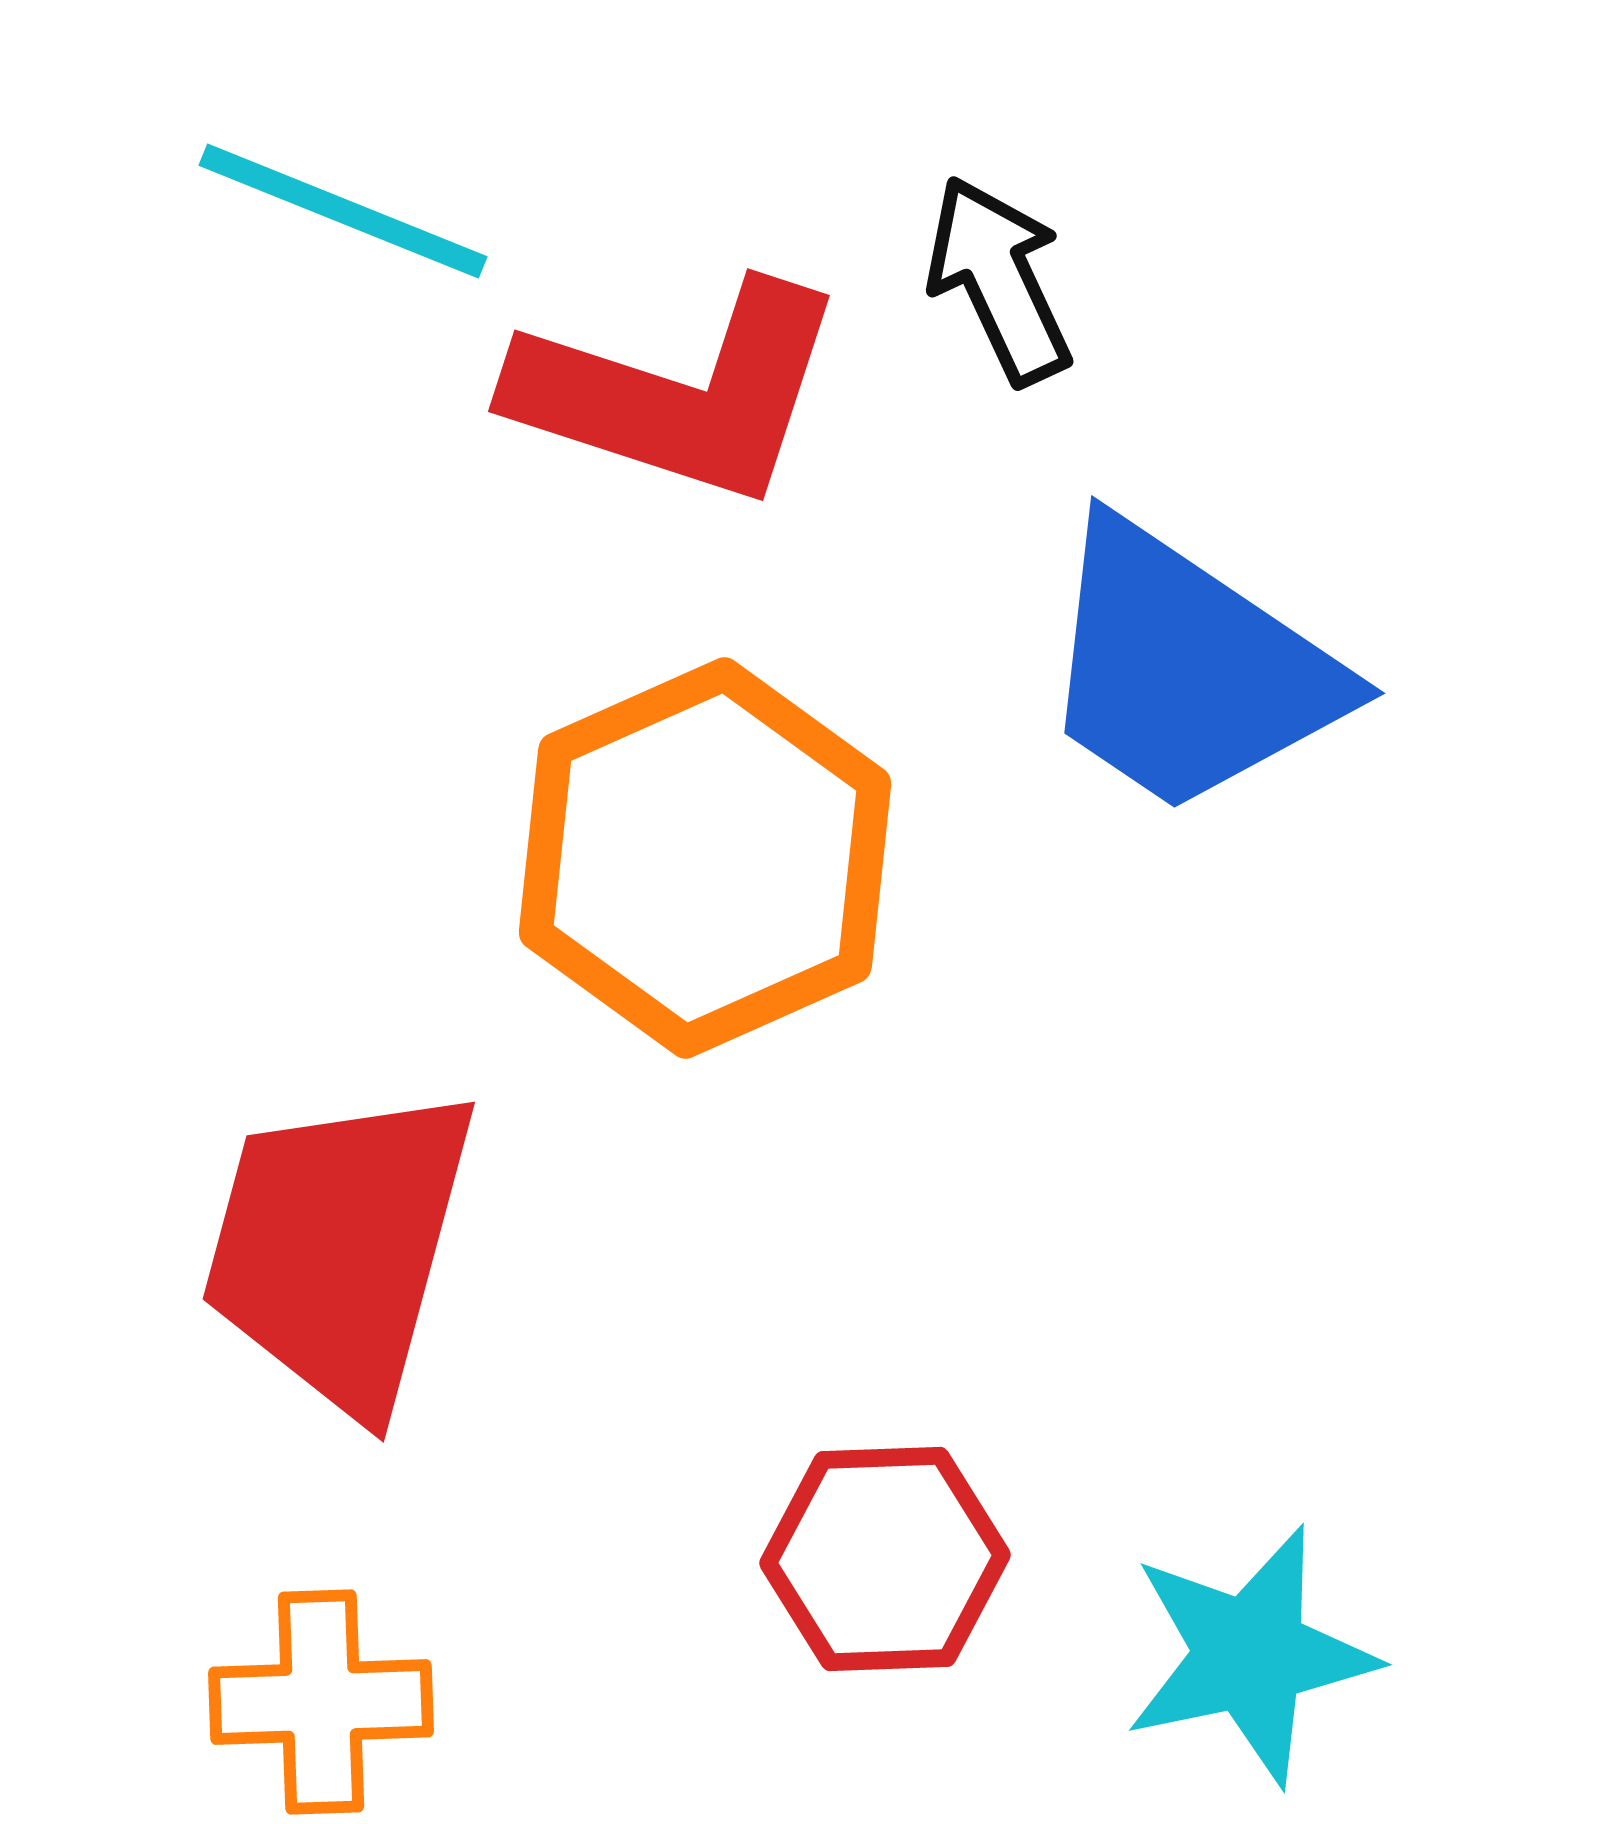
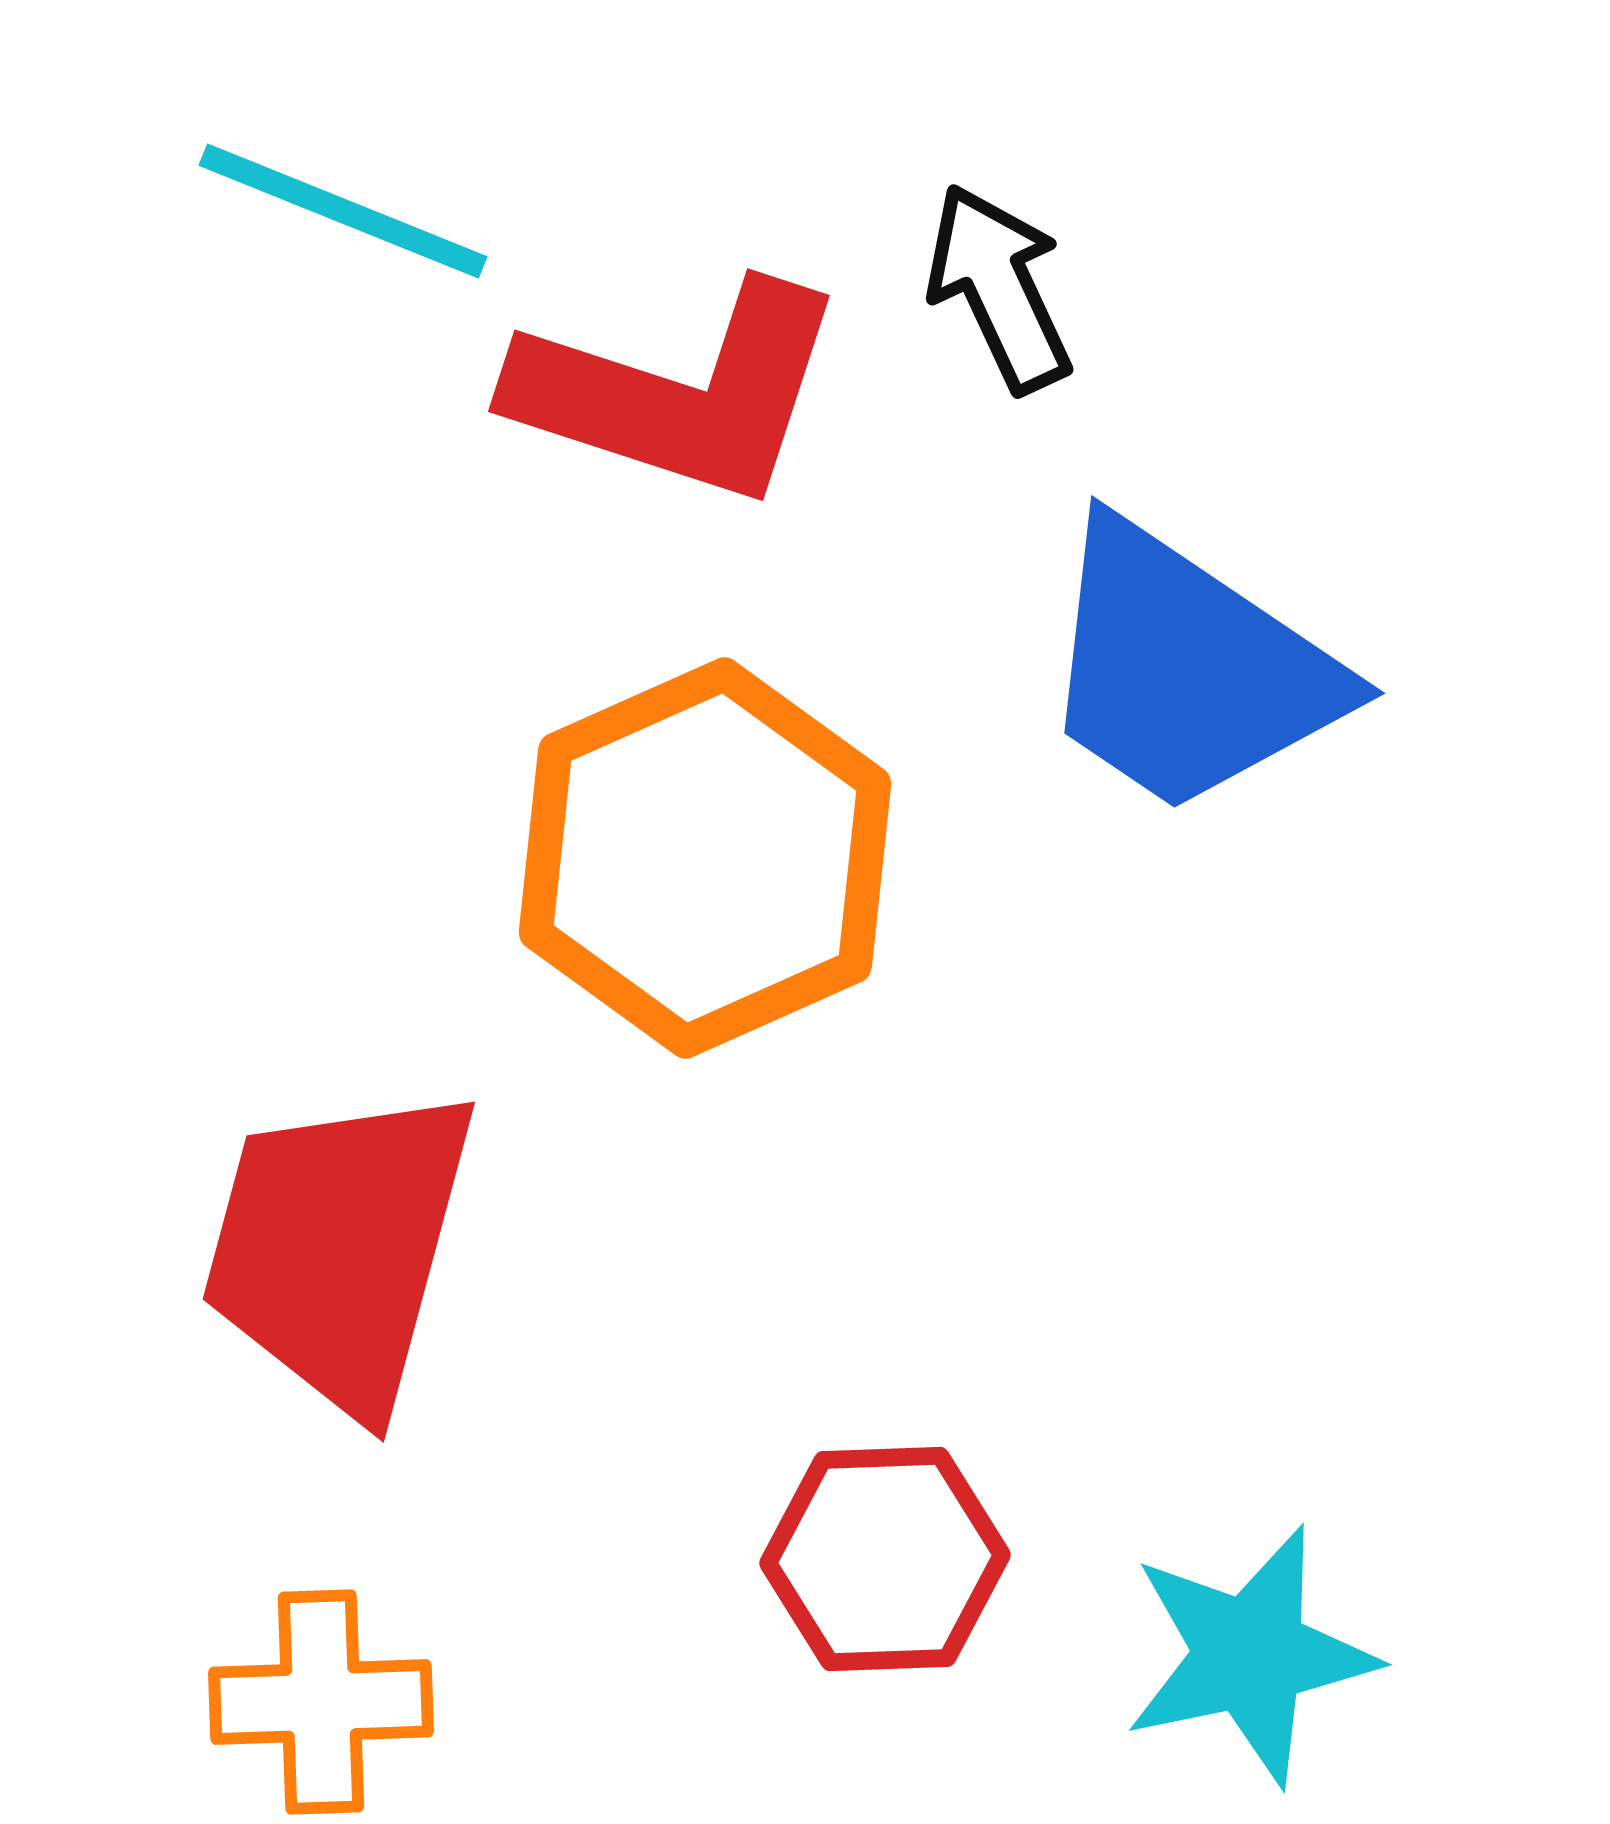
black arrow: moved 8 px down
